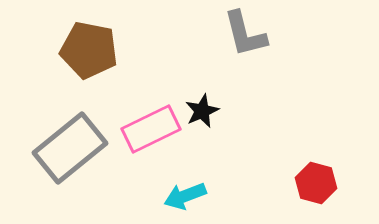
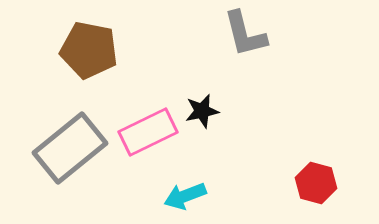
black star: rotated 12 degrees clockwise
pink rectangle: moved 3 px left, 3 px down
